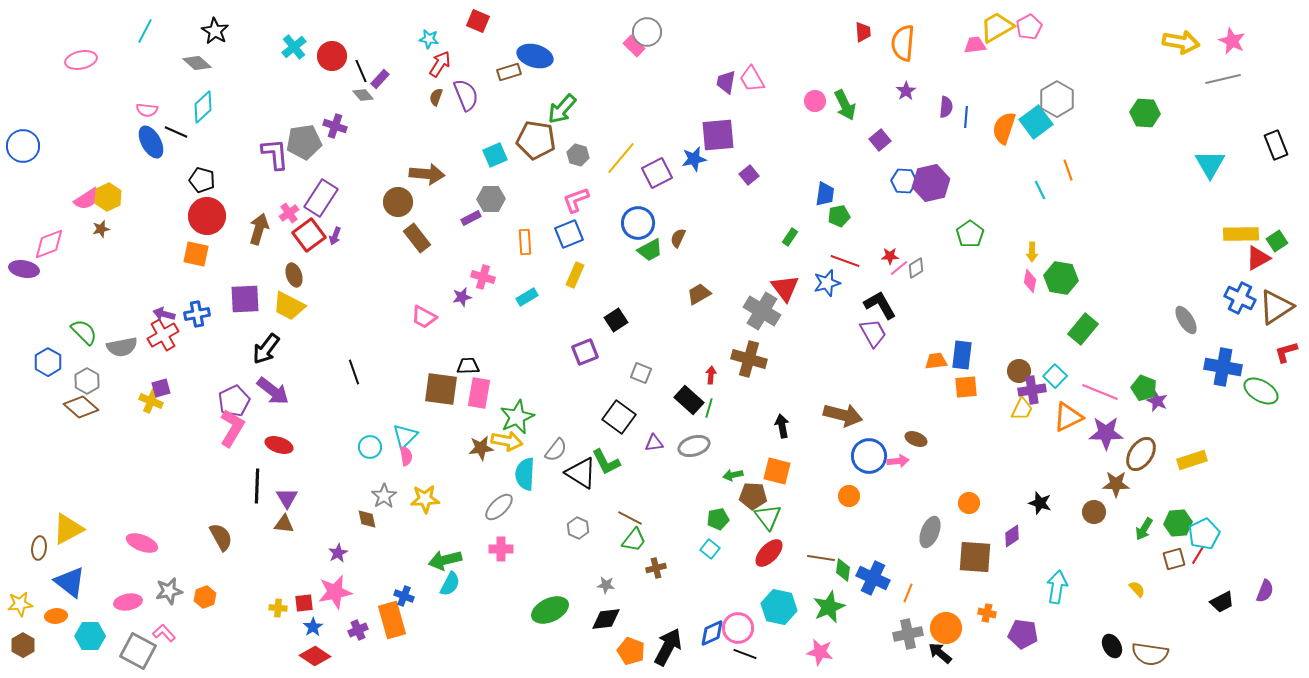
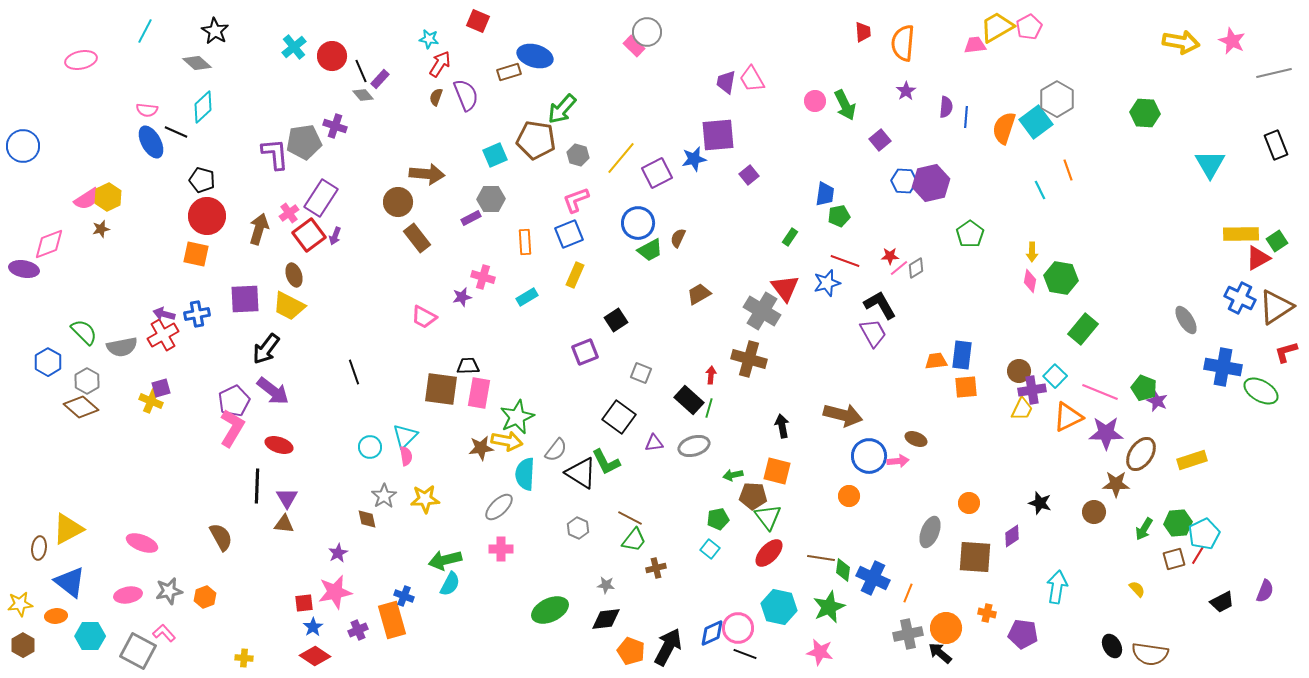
gray line at (1223, 79): moved 51 px right, 6 px up
pink ellipse at (128, 602): moved 7 px up
yellow cross at (278, 608): moved 34 px left, 50 px down
